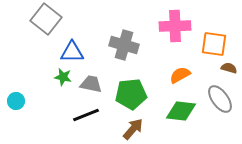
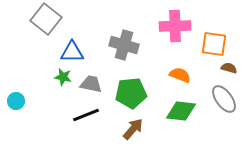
orange semicircle: rotated 50 degrees clockwise
green pentagon: moved 1 px up
gray ellipse: moved 4 px right
